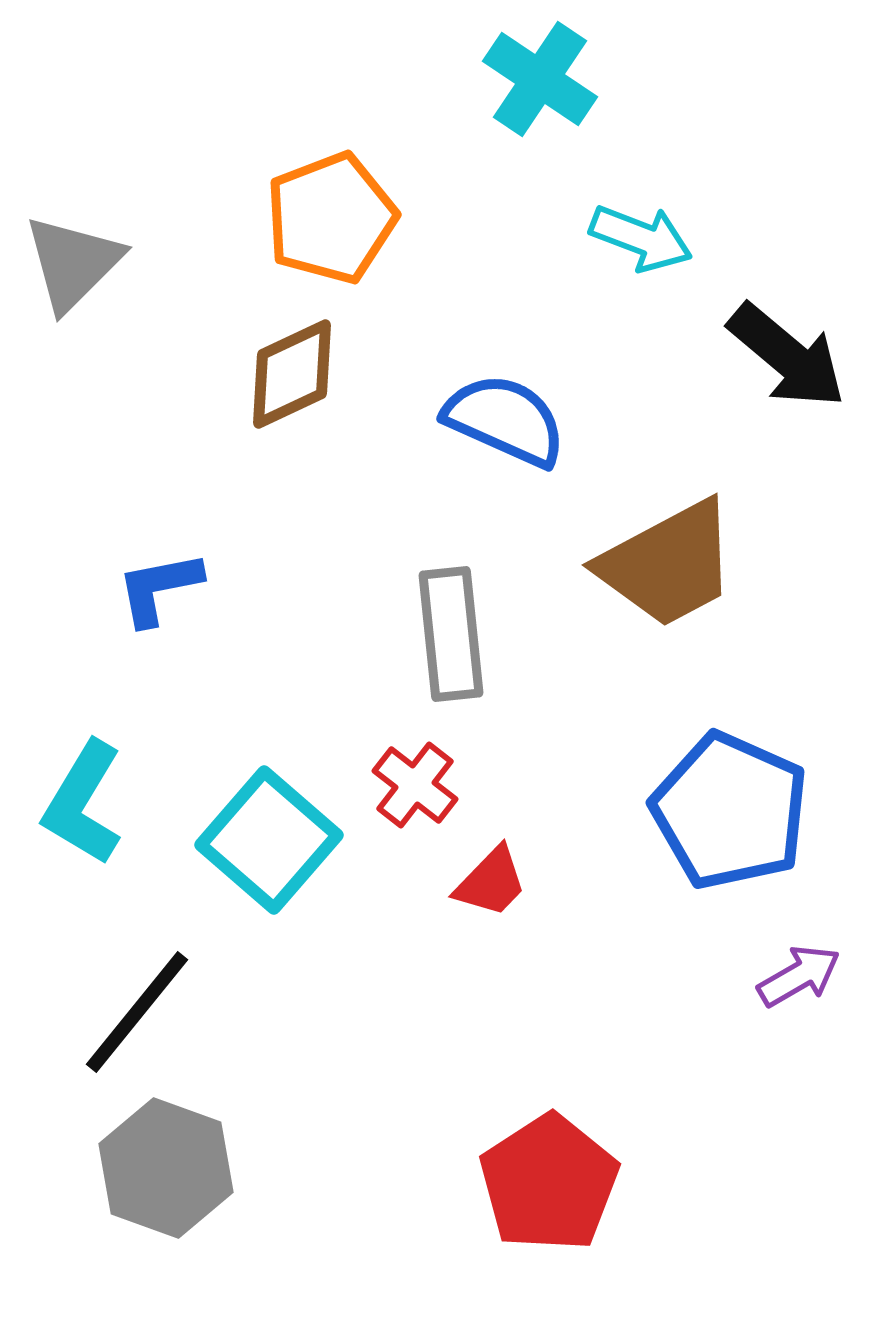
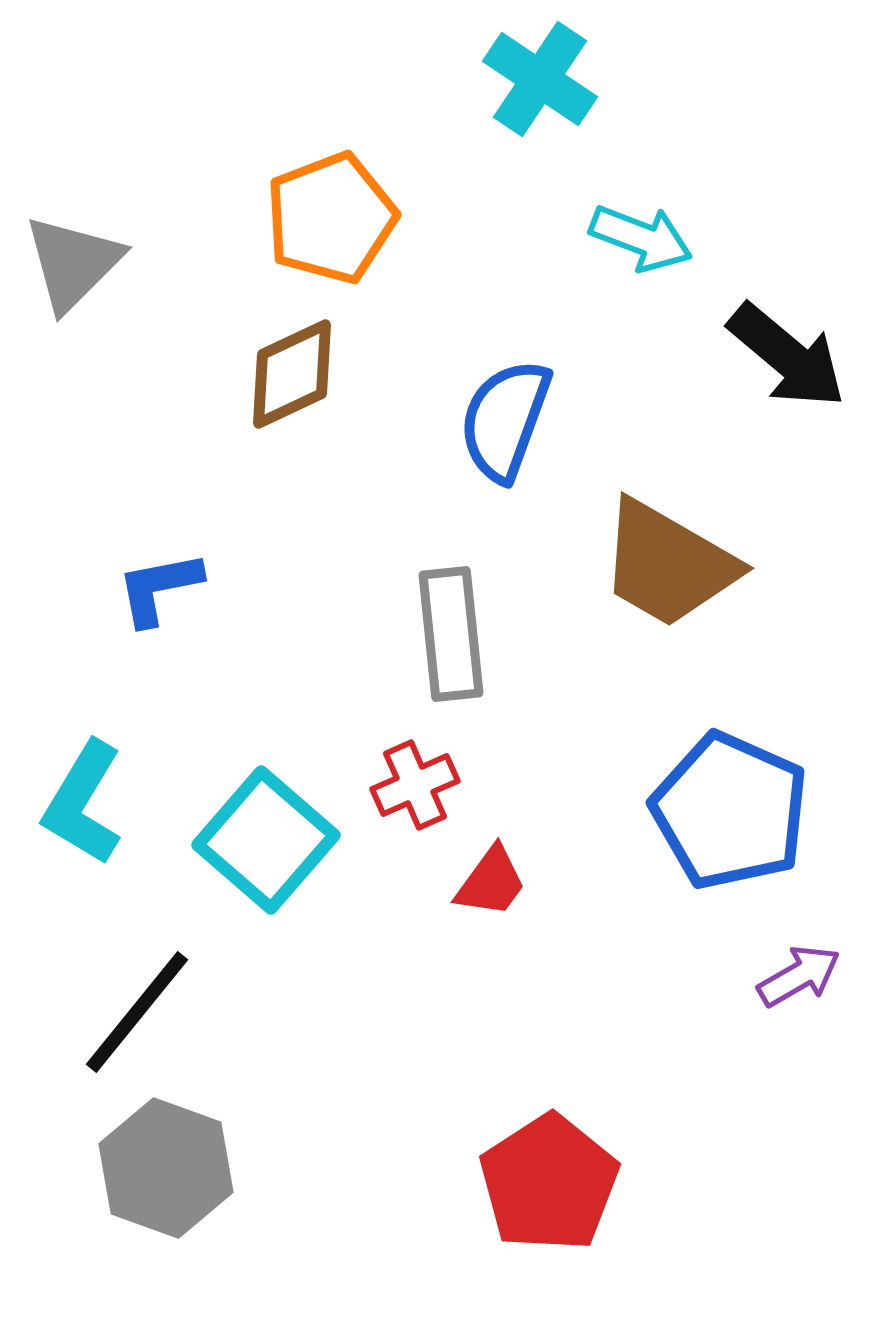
blue semicircle: rotated 94 degrees counterclockwise
brown trapezoid: rotated 58 degrees clockwise
red cross: rotated 28 degrees clockwise
cyan square: moved 3 px left
red trapezoid: rotated 8 degrees counterclockwise
